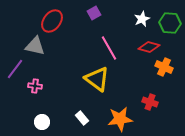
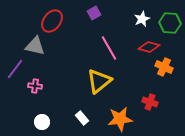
yellow triangle: moved 2 px right, 2 px down; rotated 44 degrees clockwise
